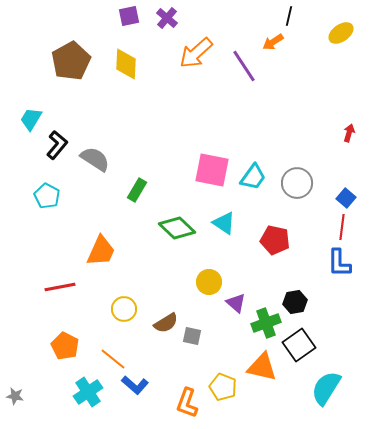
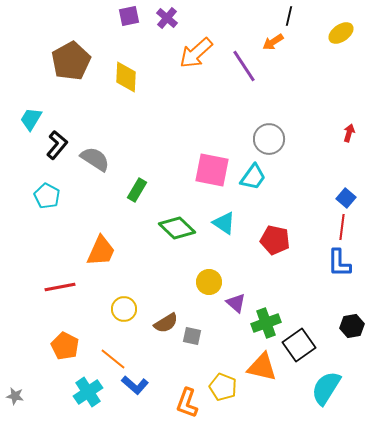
yellow diamond at (126, 64): moved 13 px down
gray circle at (297, 183): moved 28 px left, 44 px up
black hexagon at (295, 302): moved 57 px right, 24 px down
